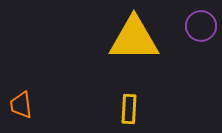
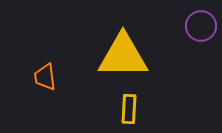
yellow triangle: moved 11 px left, 17 px down
orange trapezoid: moved 24 px right, 28 px up
